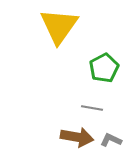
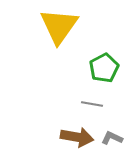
gray line: moved 4 px up
gray L-shape: moved 1 px right, 2 px up
